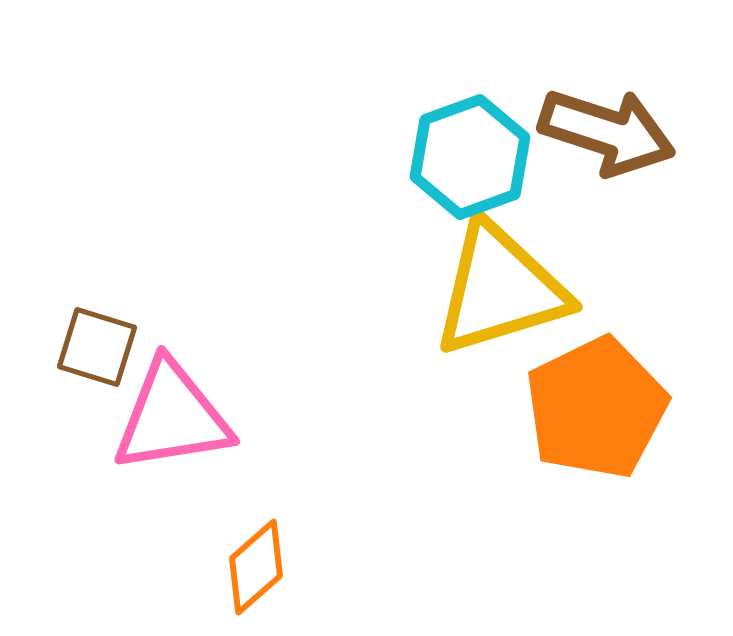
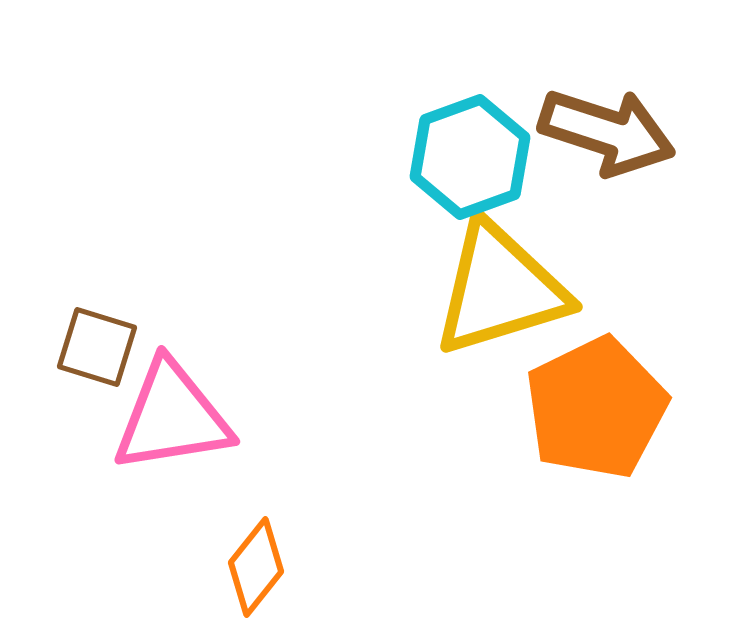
orange diamond: rotated 10 degrees counterclockwise
